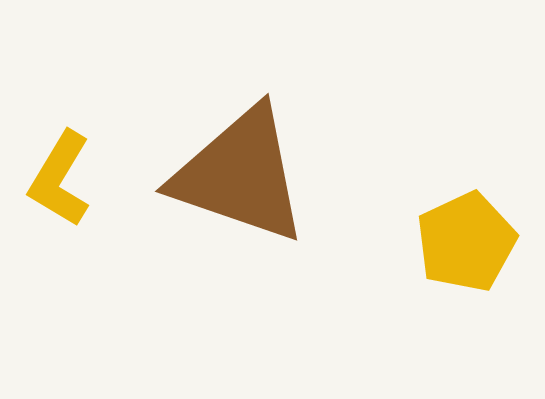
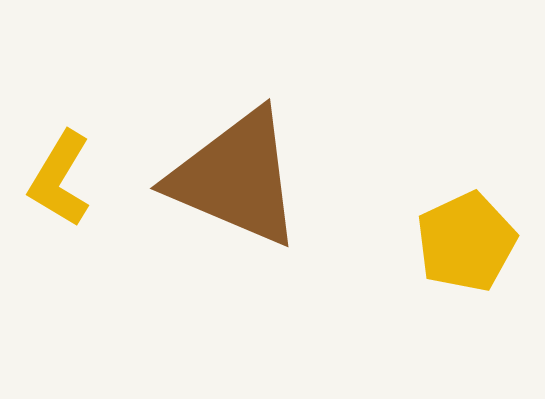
brown triangle: moved 4 px left, 3 px down; rotated 4 degrees clockwise
